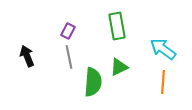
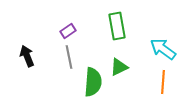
purple rectangle: rotated 28 degrees clockwise
